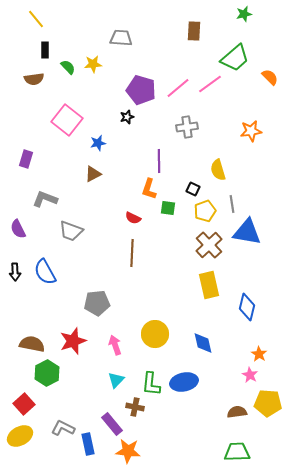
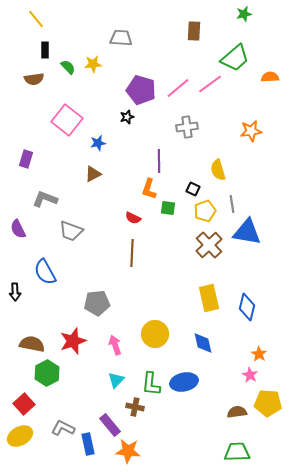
orange semicircle at (270, 77): rotated 48 degrees counterclockwise
black arrow at (15, 272): moved 20 px down
yellow rectangle at (209, 285): moved 13 px down
purple rectangle at (112, 424): moved 2 px left, 1 px down
